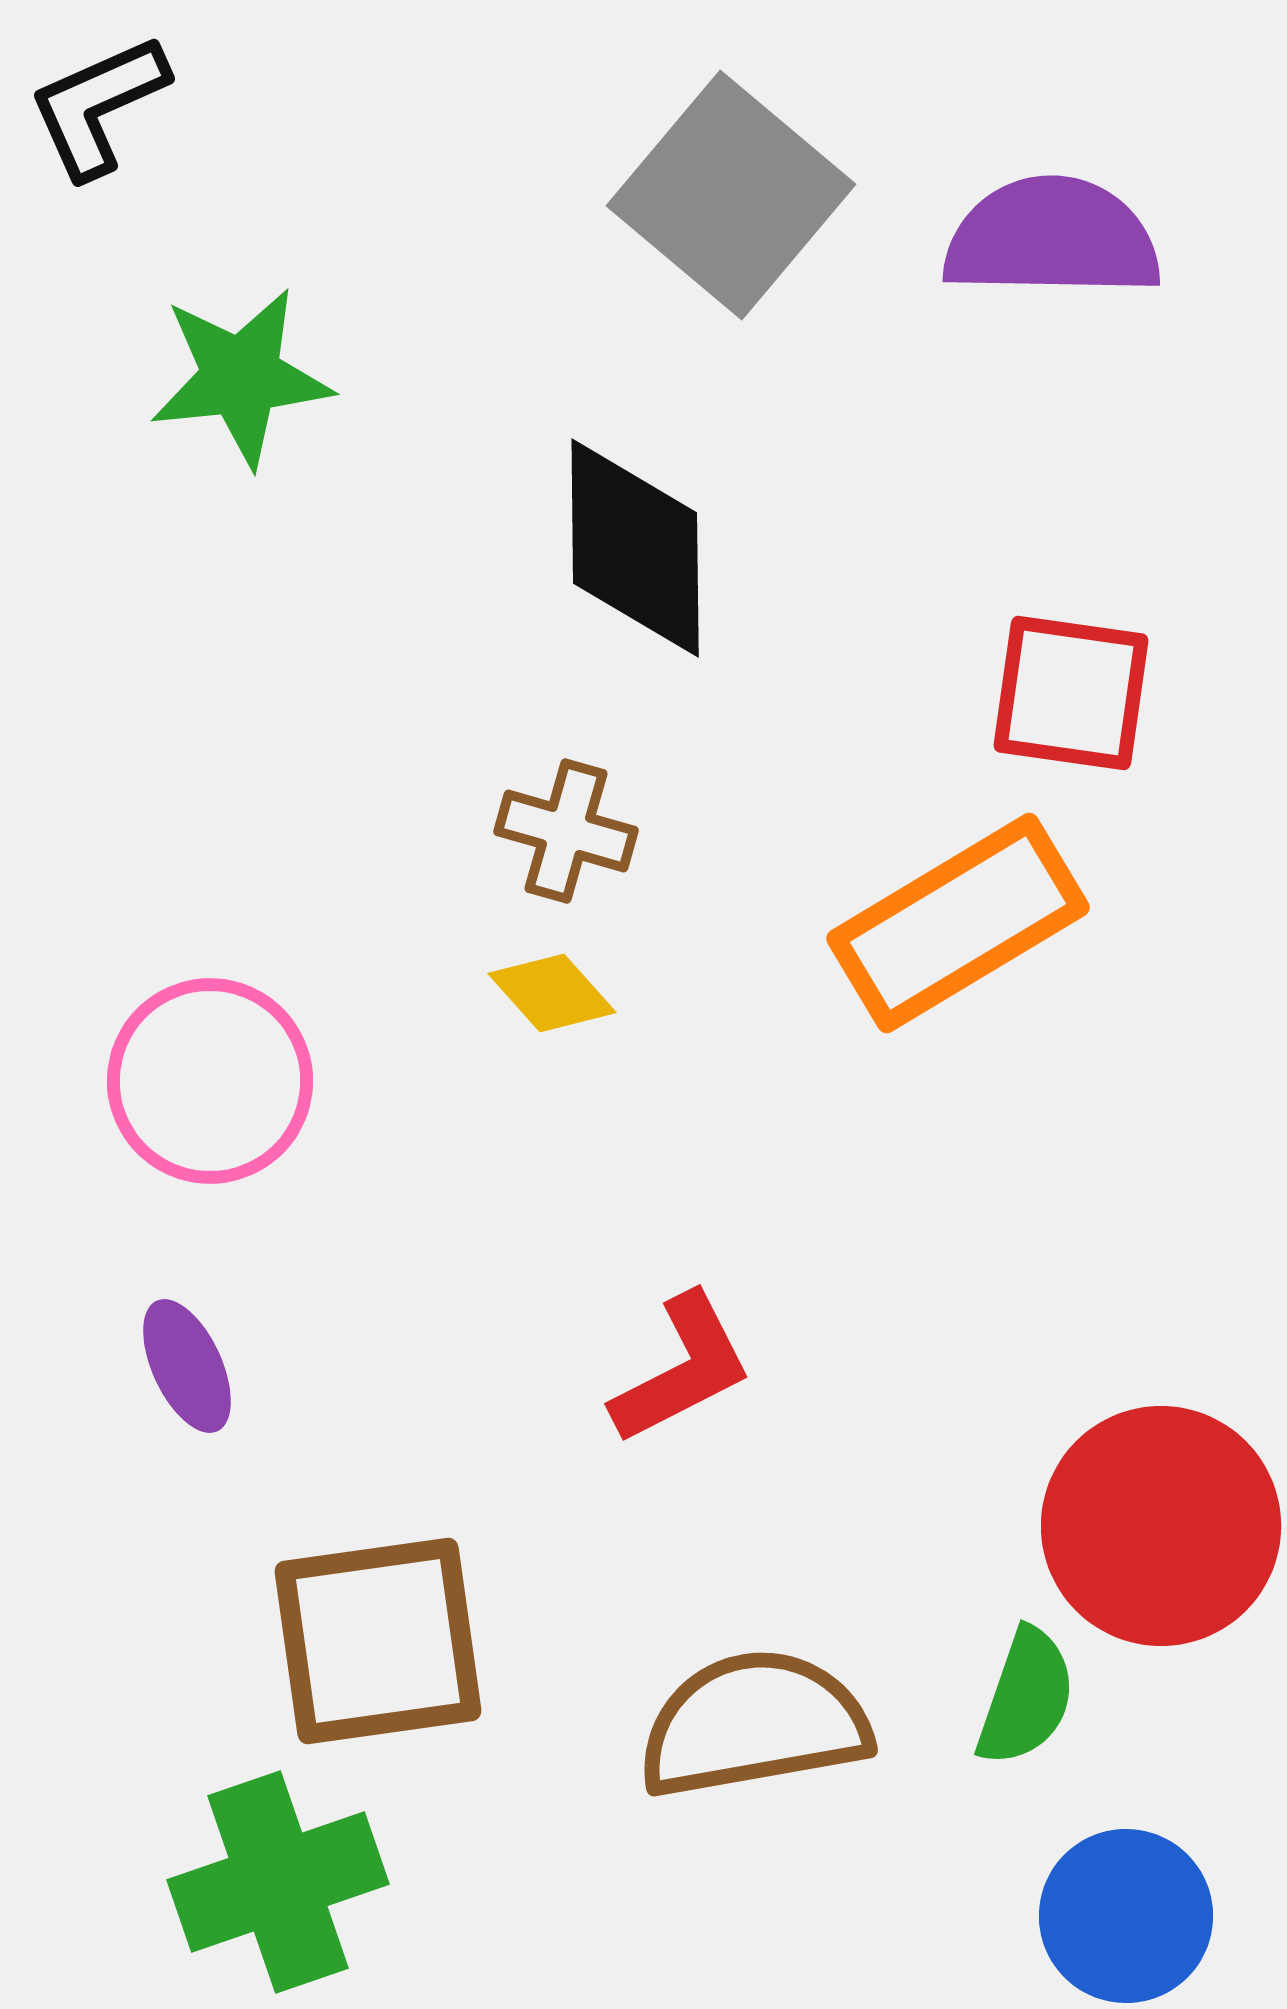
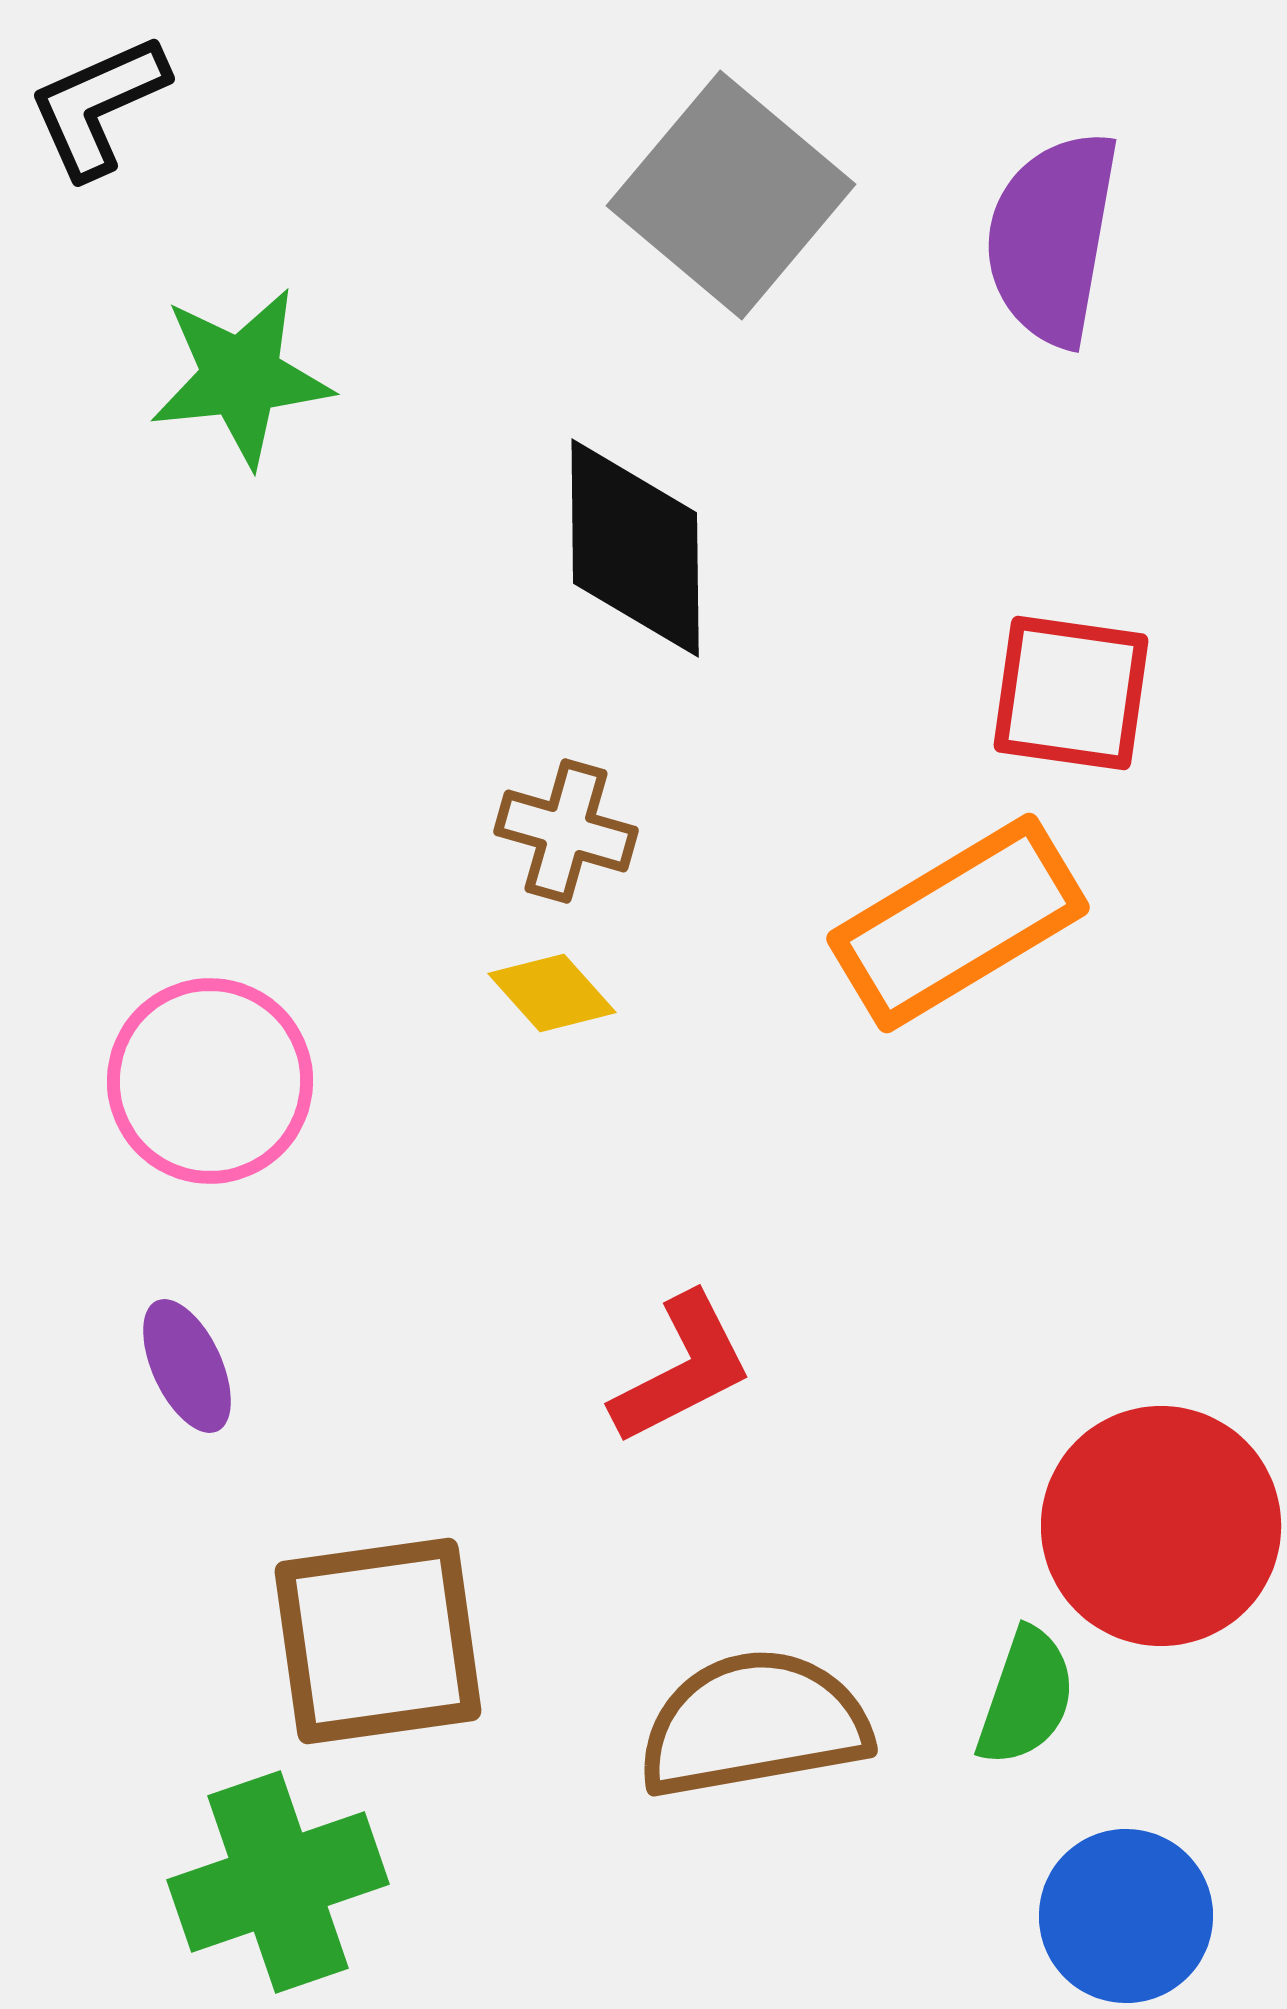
purple semicircle: rotated 81 degrees counterclockwise
